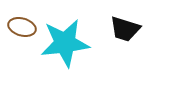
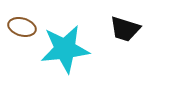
cyan star: moved 6 px down
